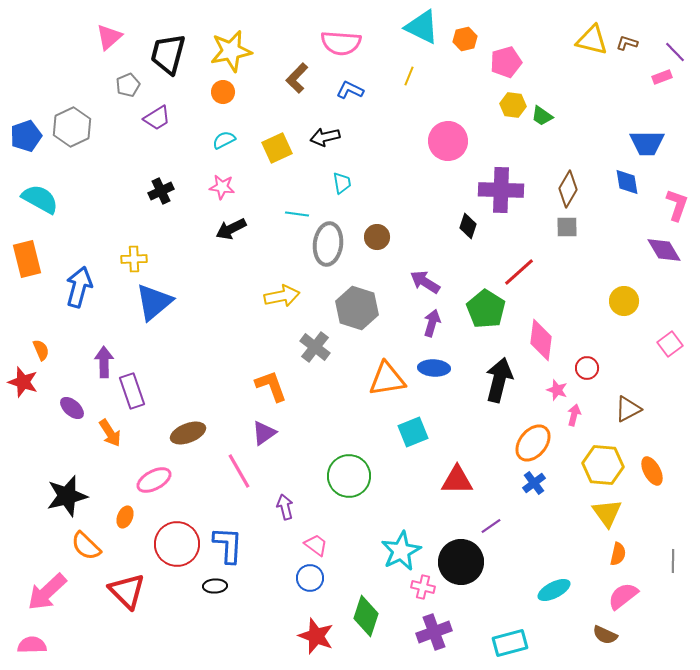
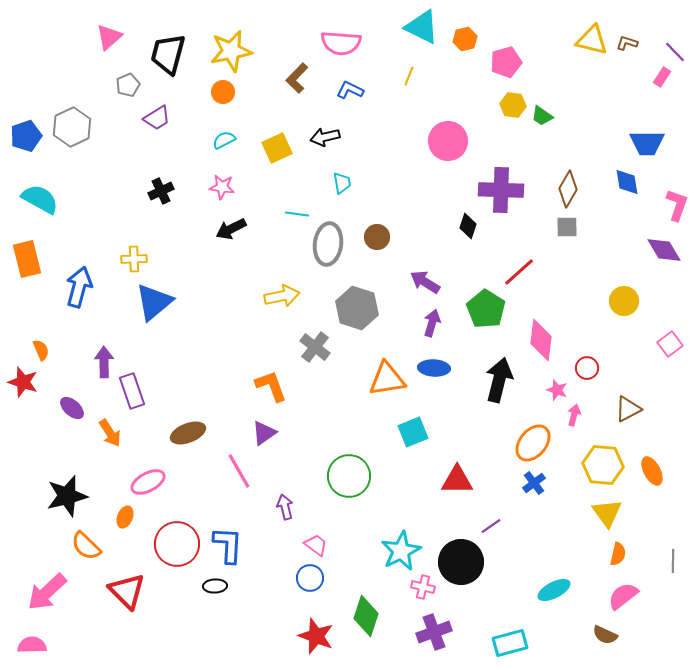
pink rectangle at (662, 77): rotated 36 degrees counterclockwise
pink ellipse at (154, 480): moved 6 px left, 2 px down
